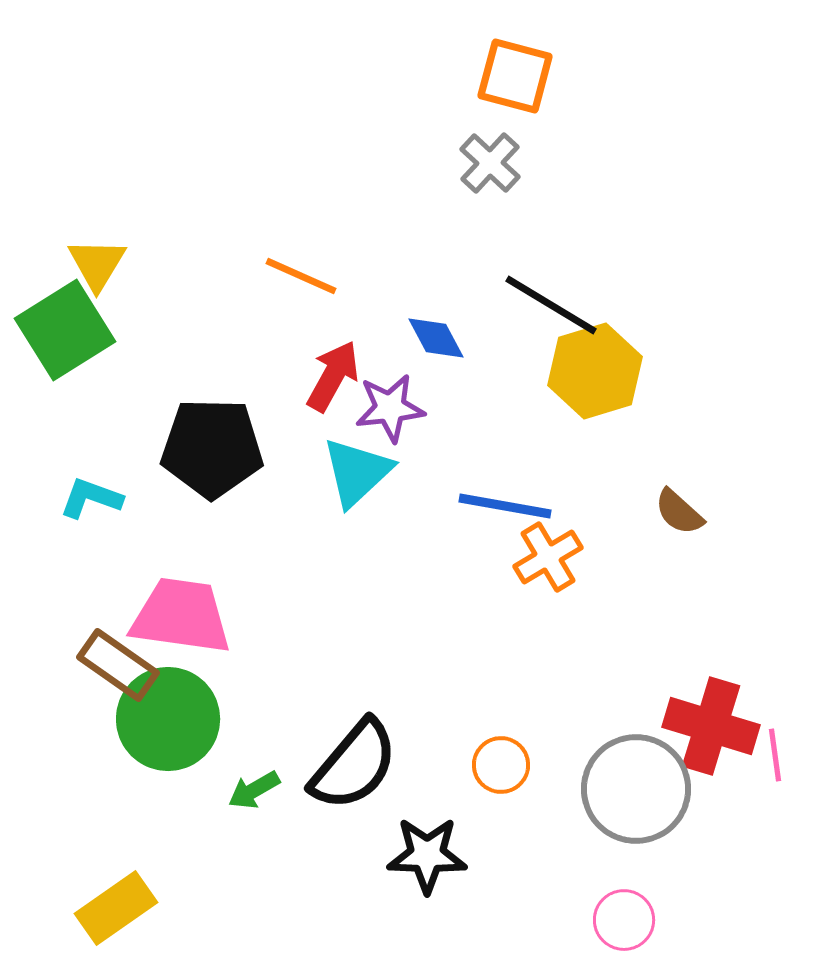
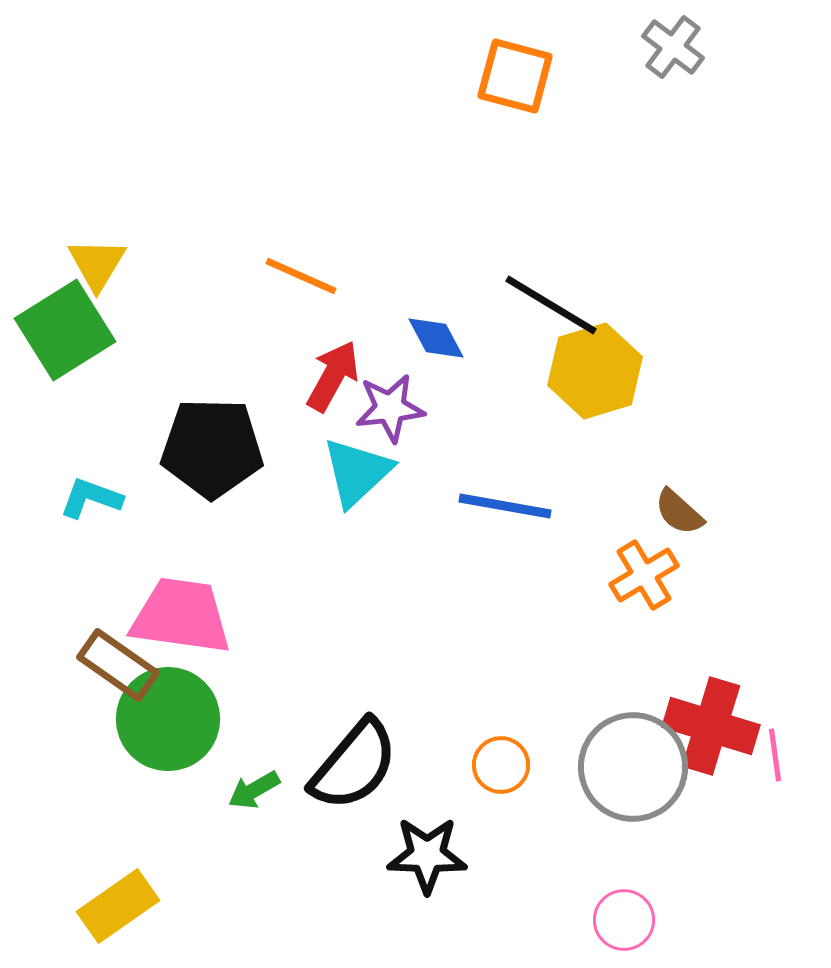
gray cross: moved 183 px right, 116 px up; rotated 6 degrees counterclockwise
orange cross: moved 96 px right, 18 px down
gray circle: moved 3 px left, 22 px up
yellow rectangle: moved 2 px right, 2 px up
